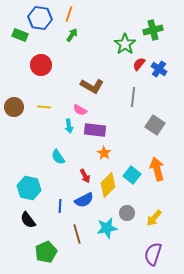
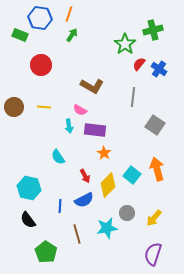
green pentagon: rotated 15 degrees counterclockwise
